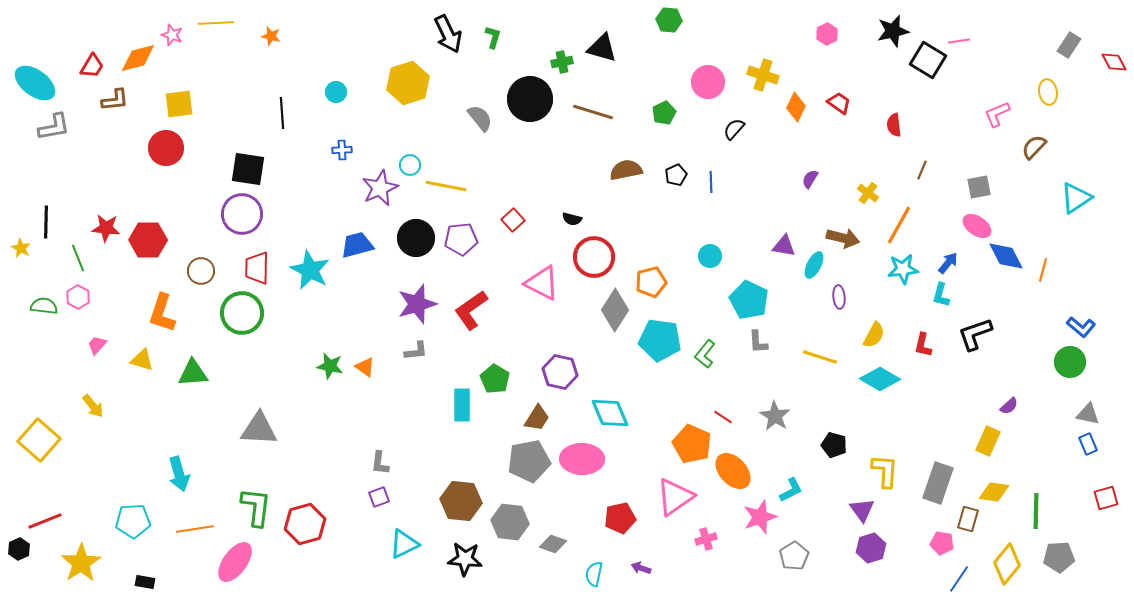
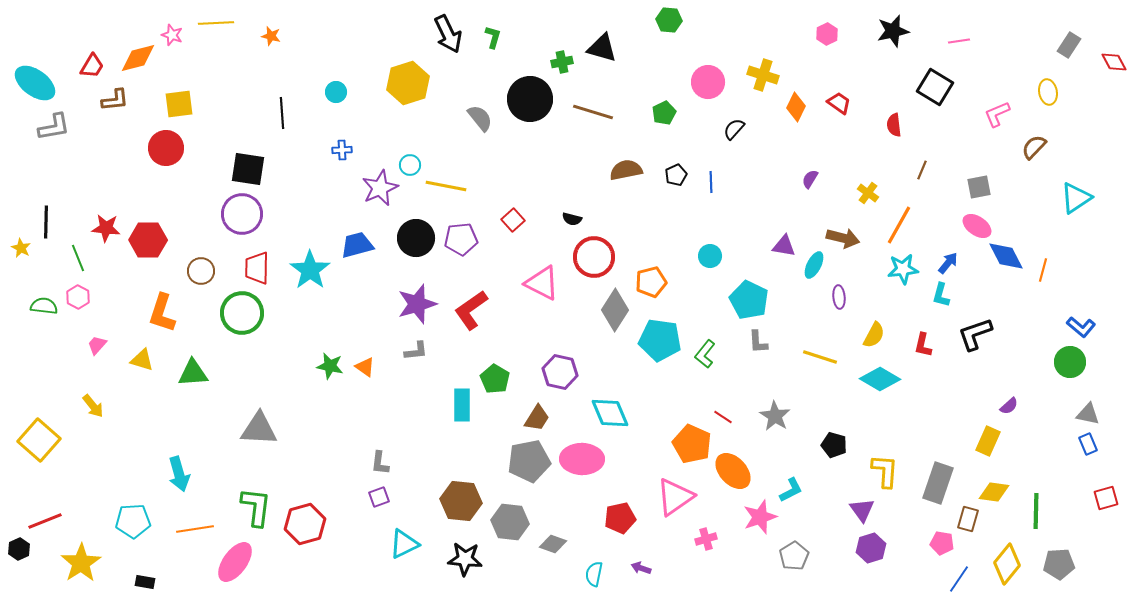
black square at (928, 60): moved 7 px right, 27 px down
cyan star at (310, 270): rotated 9 degrees clockwise
gray pentagon at (1059, 557): moved 7 px down
